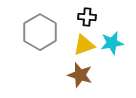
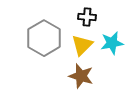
gray hexagon: moved 4 px right, 6 px down
yellow triangle: moved 2 px left; rotated 25 degrees counterclockwise
brown star: moved 1 px right, 1 px down
